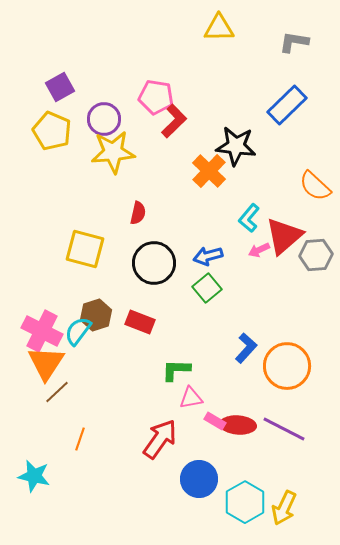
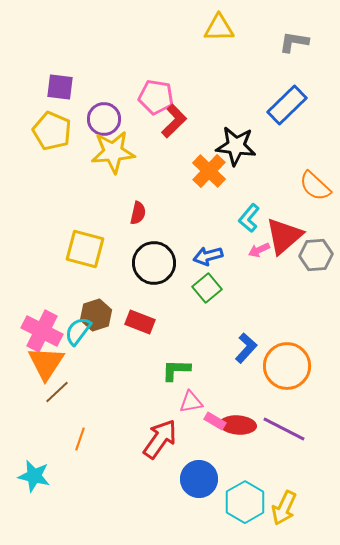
purple square: rotated 36 degrees clockwise
pink triangle: moved 4 px down
